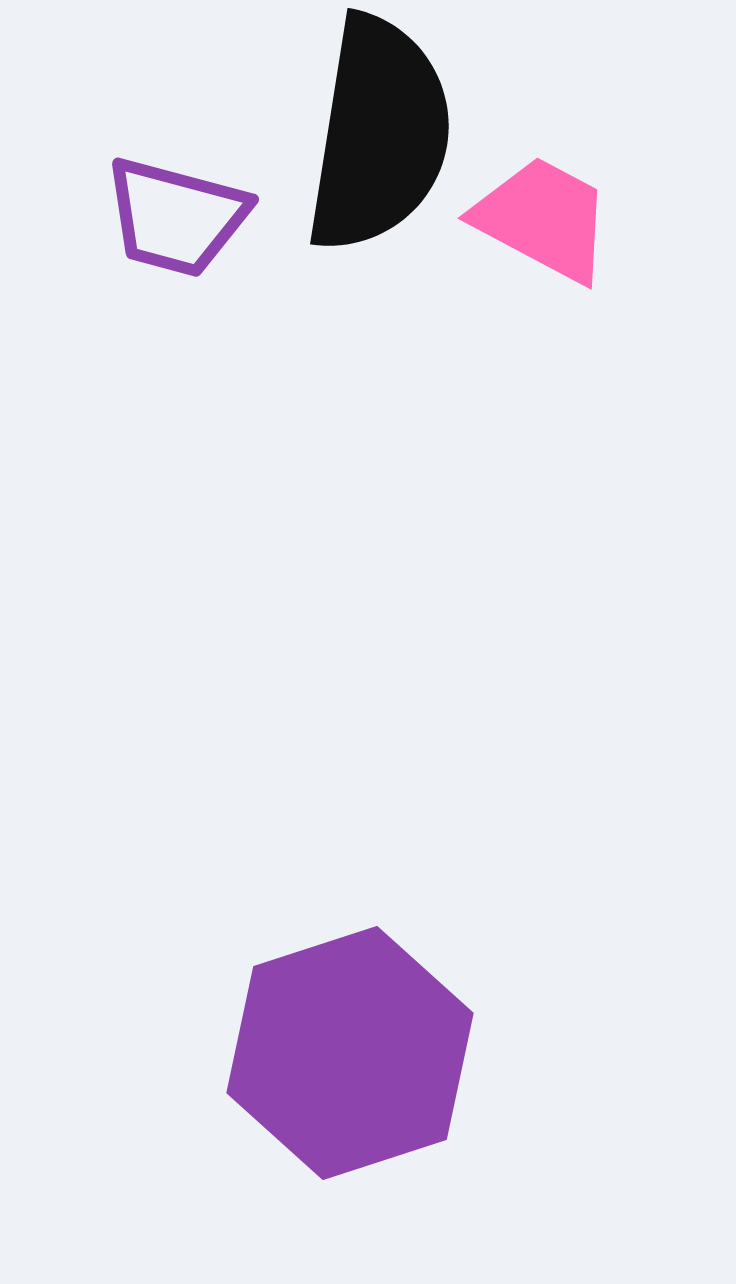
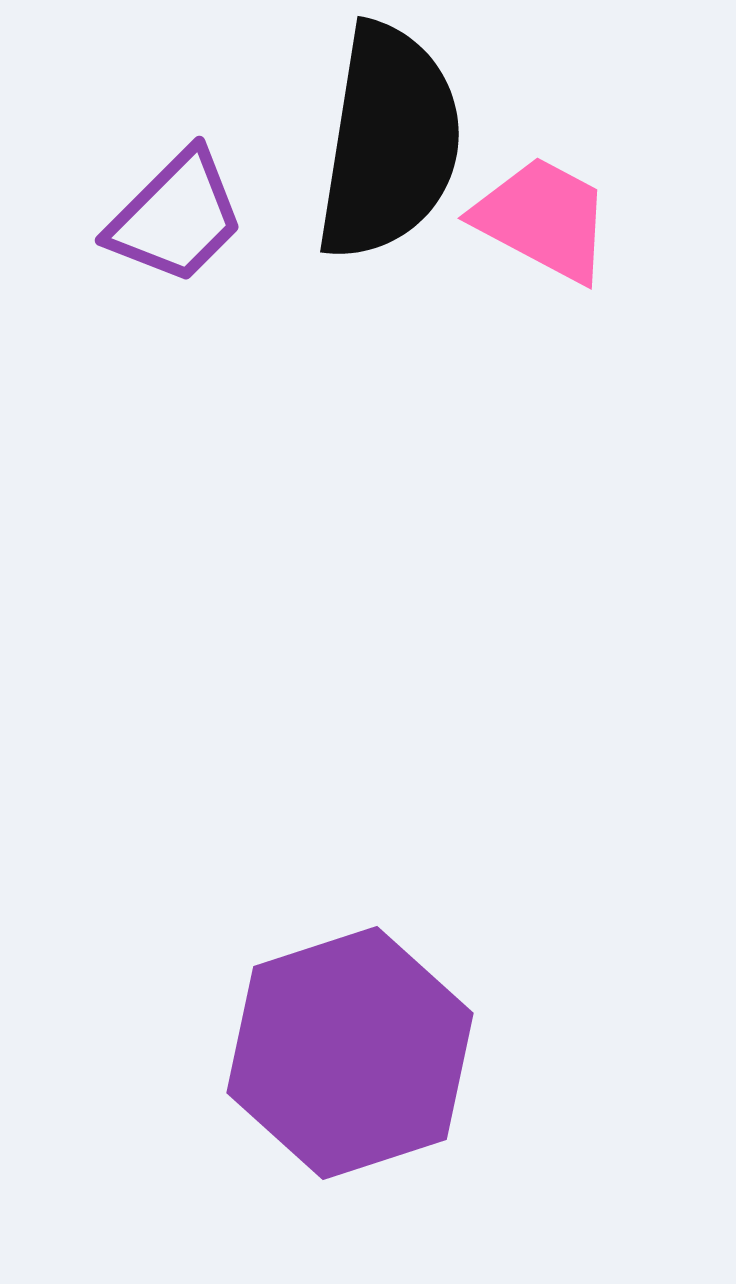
black semicircle: moved 10 px right, 8 px down
purple trapezoid: rotated 60 degrees counterclockwise
